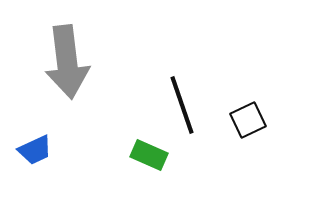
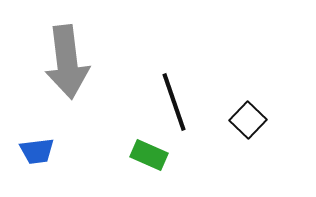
black line: moved 8 px left, 3 px up
black square: rotated 21 degrees counterclockwise
blue trapezoid: moved 2 px right, 1 px down; rotated 18 degrees clockwise
